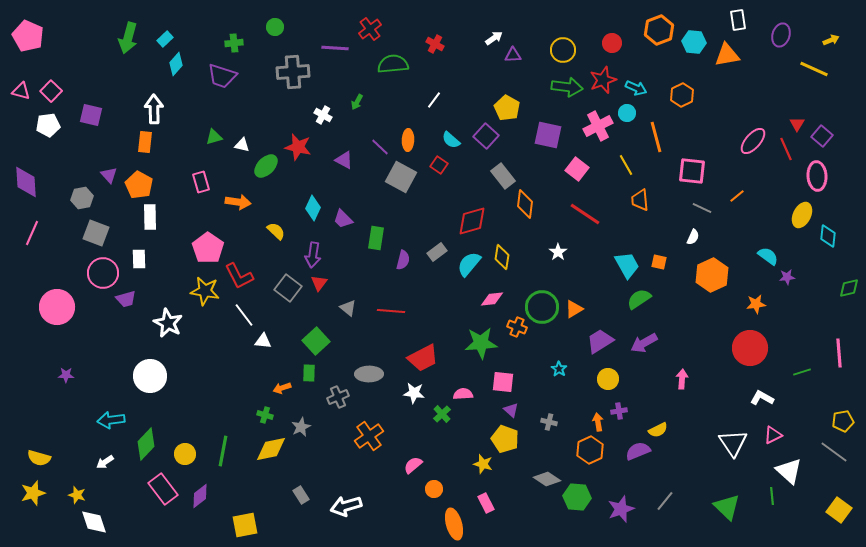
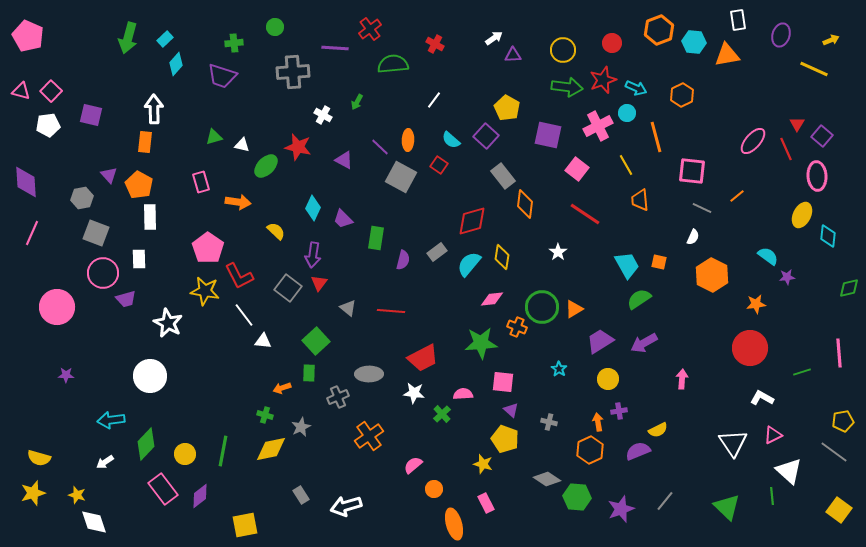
orange hexagon at (712, 275): rotated 8 degrees counterclockwise
